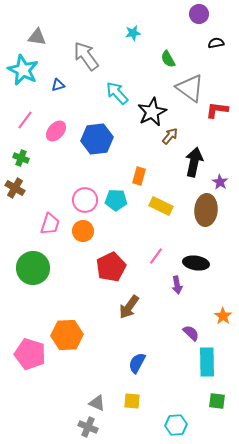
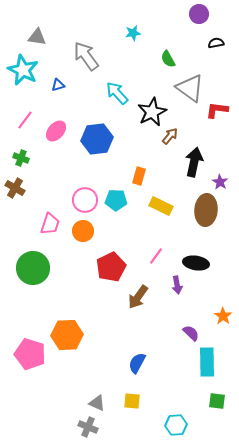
brown arrow at (129, 307): moved 9 px right, 10 px up
